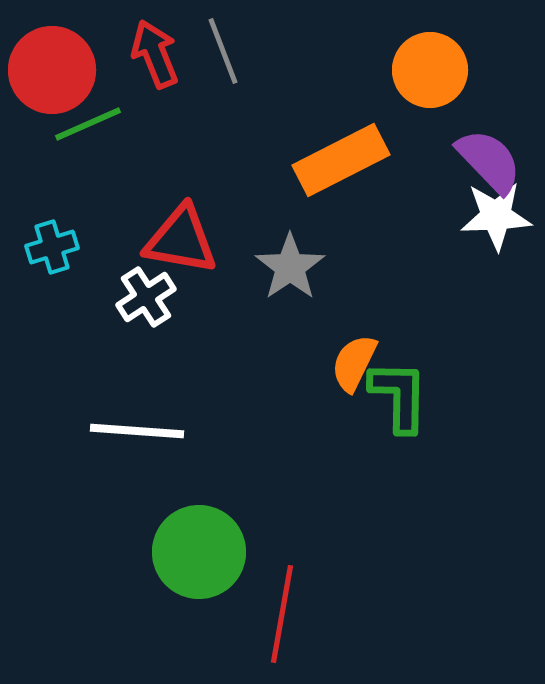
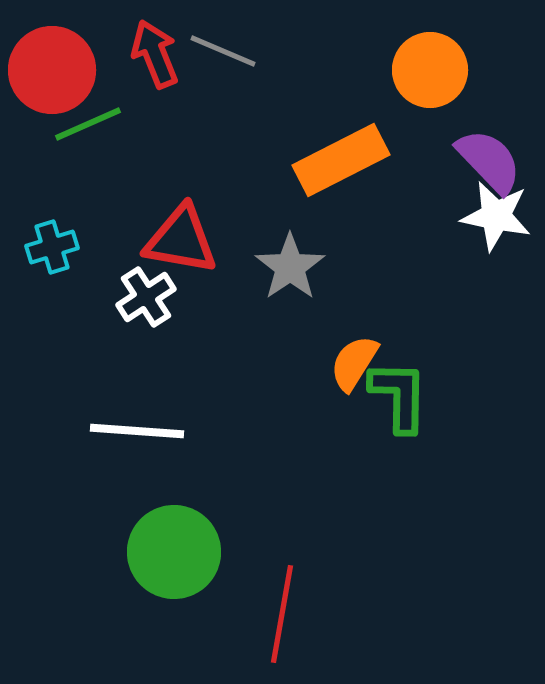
gray line: rotated 46 degrees counterclockwise
white star: rotated 14 degrees clockwise
orange semicircle: rotated 6 degrees clockwise
green circle: moved 25 px left
